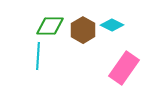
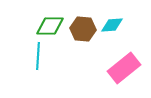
cyan diamond: rotated 30 degrees counterclockwise
brown hexagon: moved 1 px up; rotated 25 degrees counterclockwise
pink rectangle: rotated 16 degrees clockwise
